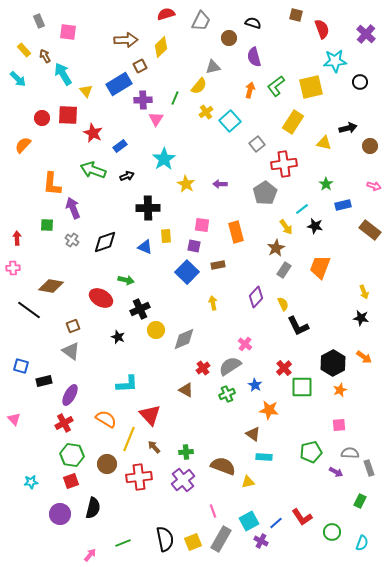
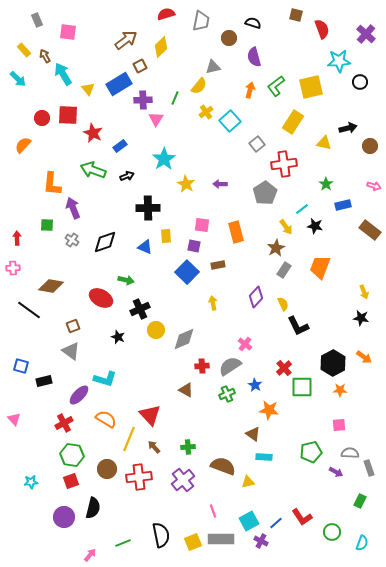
gray rectangle at (39, 21): moved 2 px left, 1 px up
gray trapezoid at (201, 21): rotated 15 degrees counterclockwise
brown arrow at (126, 40): rotated 35 degrees counterclockwise
cyan star at (335, 61): moved 4 px right
yellow triangle at (86, 91): moved 2 px right, 2 px up
red cross at (203, 368): moved 1 px left, 2 px up; rotated 32 degrees clockwise
cyan L-shape at (127, 384): moved 22 px left, 5 px up; rotated 20 degrees clockwise
orange star at (340, 390): rotated 24 degrees clockwise
purple ellipse at (70, 395): moved 9 px right; rotated 15 degrees clockwise
green cross at (186, 452): moved 2 px right, 5 px up
brown circle at (107, 464): moved 5 px down
purple circle at (60, 514): moved 4 px right, 3 px down
black semicircle at (165, 539): moved 4 px left, 4 px up
gray rectangle at (221, 539): rotated 60 degrees clockwise
